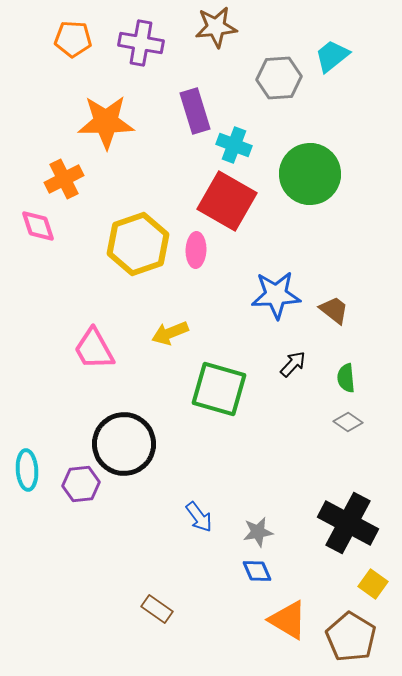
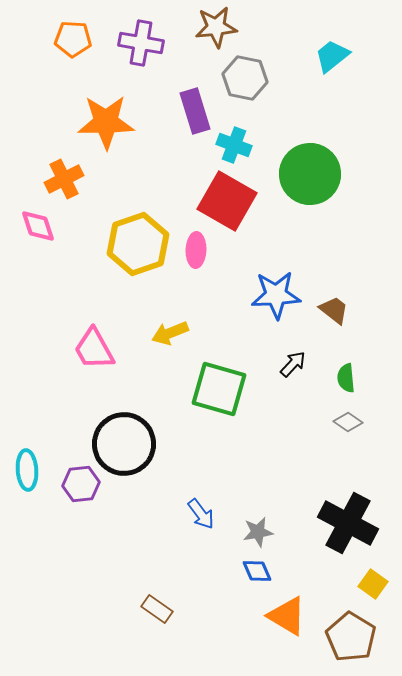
gray hexagon: moved 34 px left; rotated 15 degrees clockwise
blue arrow: moved 2 px right, 3 px up
orange triangle: moved 1 px left, 4 px up
